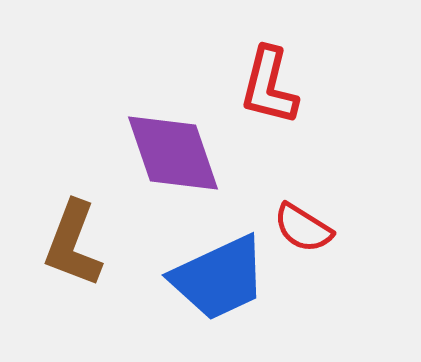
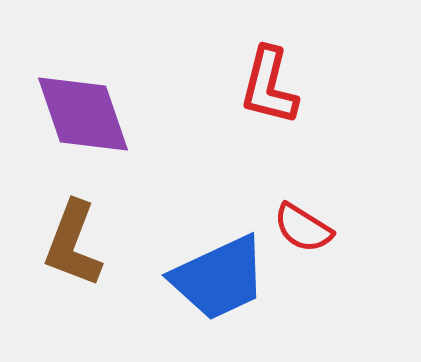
purple diamond: moved 90 px left, 39 px up
